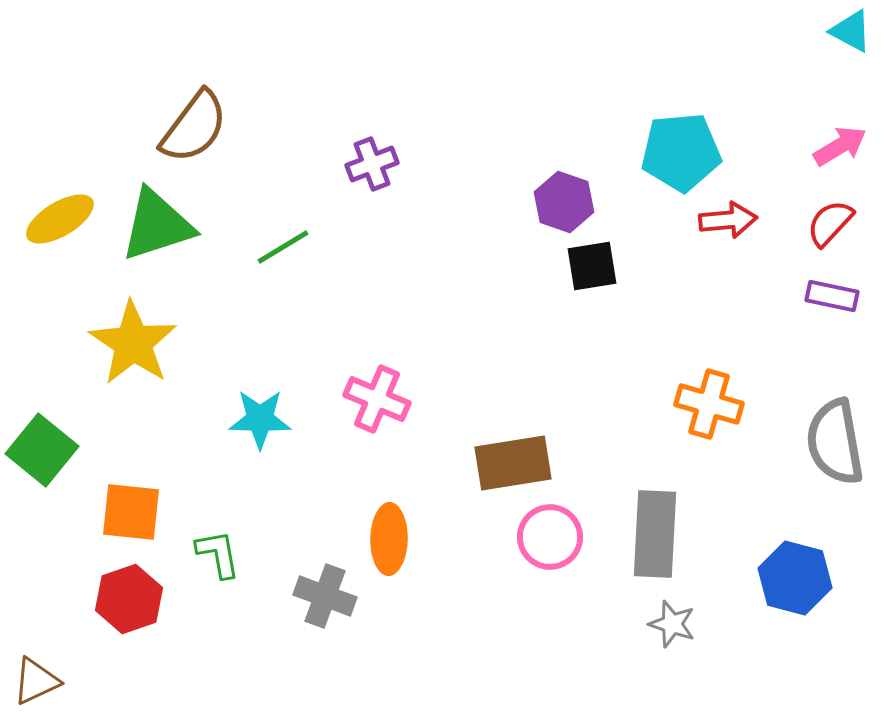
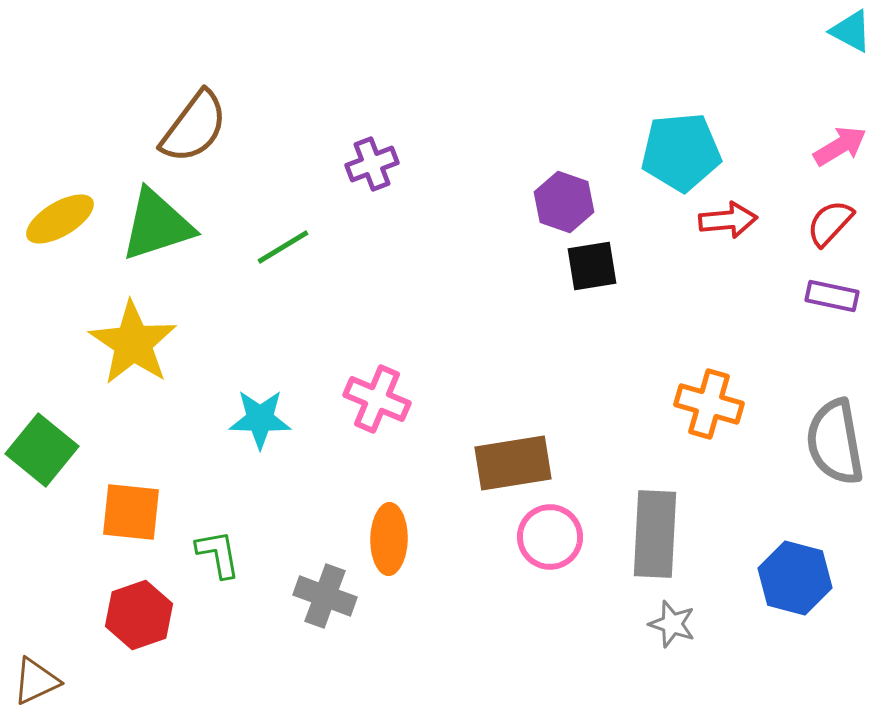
red hexagon: moved 10 px right, 16 px down
